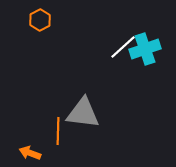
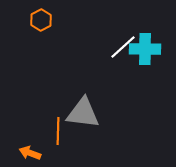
orange hexagon: moved 1 px right
cyan cross: rotated 20 degrees clockwise
